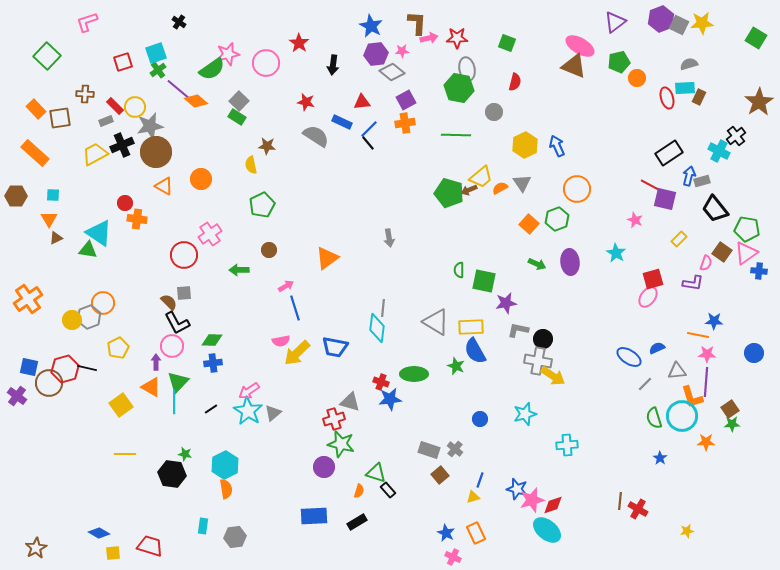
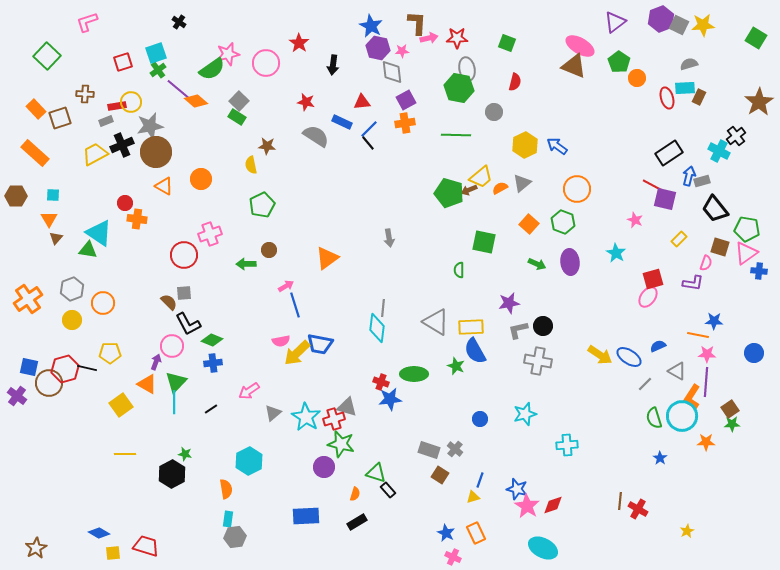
yellow star at (702, 23): moved 1 px right, 2 px down
purple hexagon at (376, 54): moved 2 px right, 6 px up; rotated 20 degrees clockwise
green pentagon at (619, 62): rotated 25 degrees counterclockwise
gray diamond at (392, 72): rotated 45 degrees clockwise
red rectangle at (115, 106): moved 2 px right; rotated 54 degrees counterclockwise
yellow circle at (135, 107): moved 4 px left, 5 px up
brown square at (60, 118): rotated 10 degrees counterclockwise
blue arrow at (557, 146): rotated 30 degrees counterclockwise
gray triangle at (522, 183): rotated 24 degrees clockwise
red line at (650, 185): moved 2 px right
green hexagon at (557, 219): moved 6 px right, 3 px down; rotated 20 degrees counterclockwise
pink cross at (210, 234): rotated 15 degrees clockwise
brown triangle at (56, 238): rotated 24 degrees counterclockwise
brown square at (722, 252): moved 2 px left, 5 px up; rotated 18 degrees counterclockwise
green arrow at (239, 270): moved 7 px right, 6 px up
green square at (484, 281): moved 39 px up
purple star at (506, 303): moved 3 px right
blue line at (295, 308): moved 3 px up
gray hexagon at (89, 317): moved 17 px left, 28 px up
black L-shape at (177, 323): moved 11 px right, 1 px down
gray L-shape at (518, 330): rotated 25 degrees counterclockwise
black circle at (543, 339): moved 13 px up
green diamond at (212, 340): rotated 20 degrees clockwise
blue trapezoid at (335, 347): moved 15 px left, 3 px up
yellow pentagon at (118, 348): moved 8 px left, 5 px down; rotated 25 degrees clockwise
blue semicircle at (657, 348): moved 1 px right, 2 px up
purple arrow at (156, 362): rotated 21 degrees clockwise
gray triangle at (677, 371): rotated 36 degrees clockwise
yellow arrow at (553, 376): moved 47 px right, 21 px up
green triangle at (178, 382): moved 2 px left
orange triangle at (151, 387): moved 4 px left, 3 px up
orange L-shape at (692, 397): rotated 50 degrees clockwise
gray triangle at (350, 402): moved 3 px left, 5 px down
cyan star at (248, 411): moved 58 px right, 6 px down
cyan hexagon at (225, 465): moved 24 px right, 4 px up
black hexagon at (172, 474): rotated 24 degrees clockwise
brown square at (440, 475): rotated 18 degrees counterclockwise
orange semicircle at (359, 491): moved 4 px left, 3 px down
pink star at (532, 500): moved 5 px left, 6 px down; rotated 25 degrees counterclockwise
blue rectangle at (314, 516): moved 8 px left
cyan rectangle at (203, 526): moved 25 px right, 7 px up
cyan ellipse at (547, 530): moved 4 px left, 18 px down; rotated 12 degrees counterclockwise
yellow star at (687, 531): rotated 16 degrees counterclockwise
red trapezoid at (150, 546): moved 4 px left
